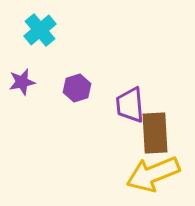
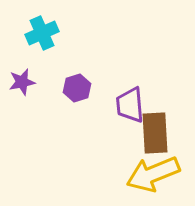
cyan cross: moved 2 px right, 3 px down; rotated 16 degrees clockwise
